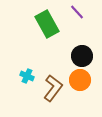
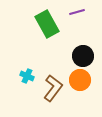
purple line: rotated 63 degrees counterclockwise
black circle: moved 1 px right
